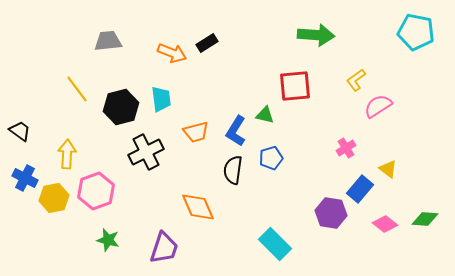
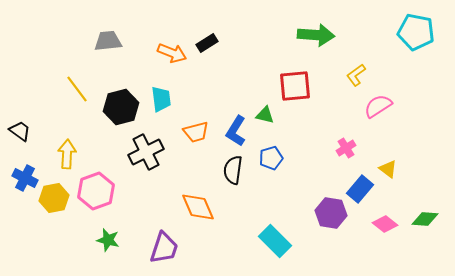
yellow L-shape: moved 5 px up
cyan rectangle: moved 3 px up
